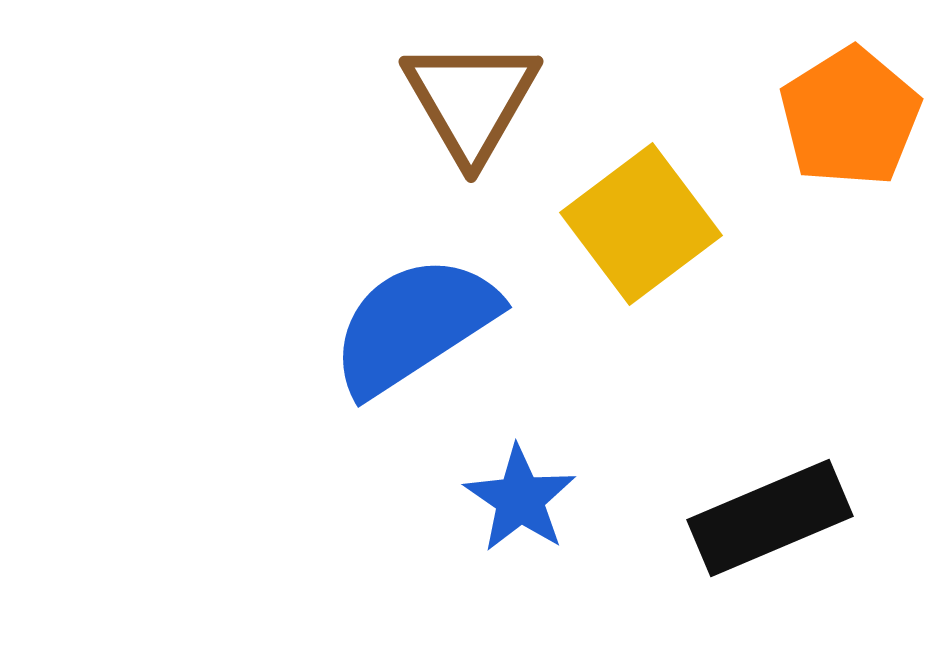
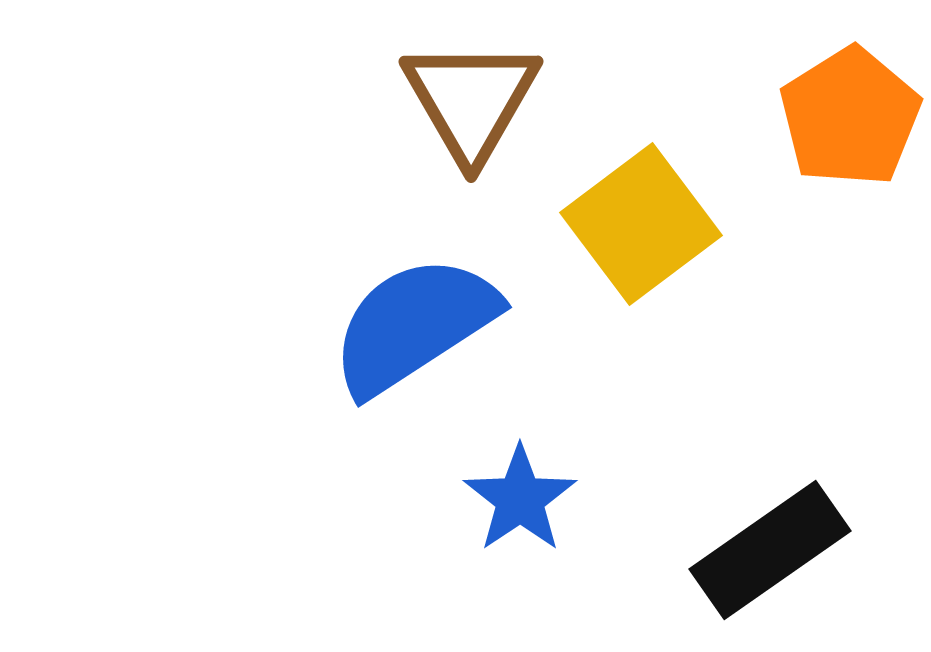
blue star: rotated 4 degrees clockwise
black rectangle: moved 32 px down; rotated 12 degrees counterclockwise
